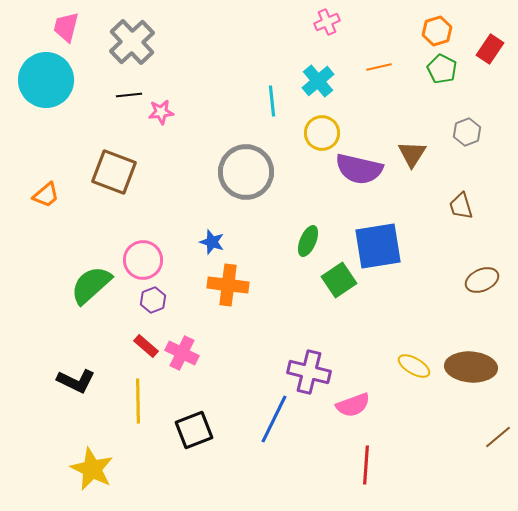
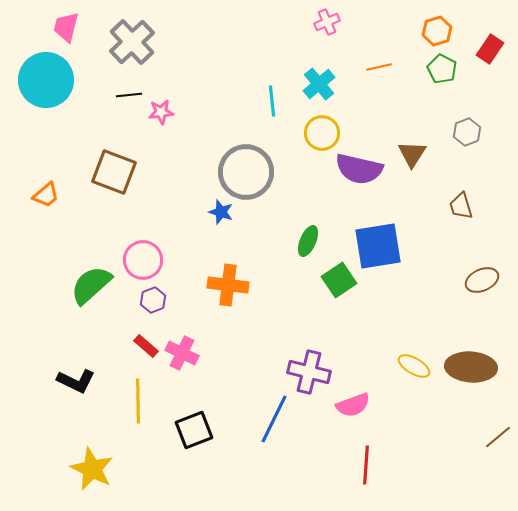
cyan cross at (318, 81): moved 1 px right, 3 px down
blue star at (212, 242): moved 9 px right, 30 px up
